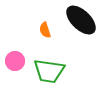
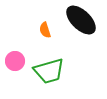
green trapezoid: rotated 24 degrees counterclockwise
